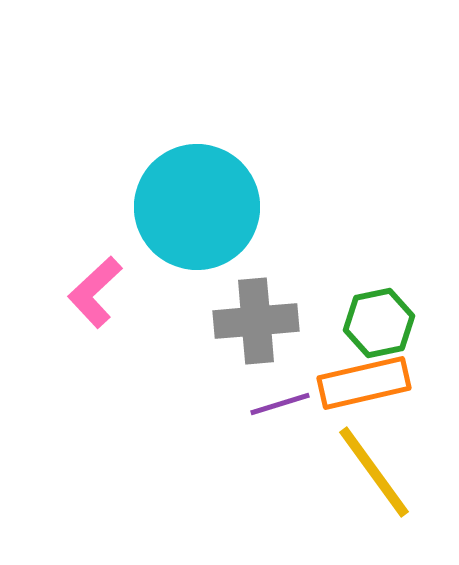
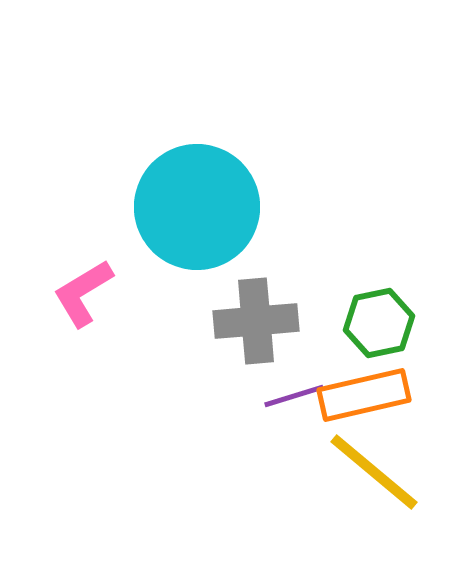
pink L-shape: moved 12 px left, 1 px down; rotated 12 degrees clockwise
orange rectangle: moved 12 px down
purple line: moved 14 px right, 8 px up
yellow line: rotated 14 degrees counterclockwise
